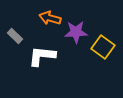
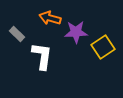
gray rectangle: moved 2 px right, 2 px up
yellow square: rotated 20 degrees clockwise
white L-shape: rotated 92 degrees clockwise
